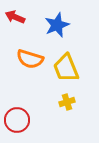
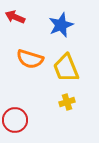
blue star: moved 4 px right
red circle: moved 2 px left
